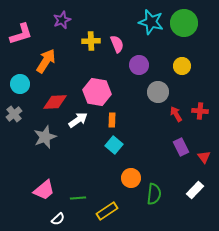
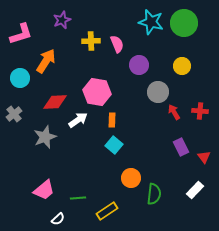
cyan circle: moved 6 px up
red arrow: moved 2 px left, 2 px up
